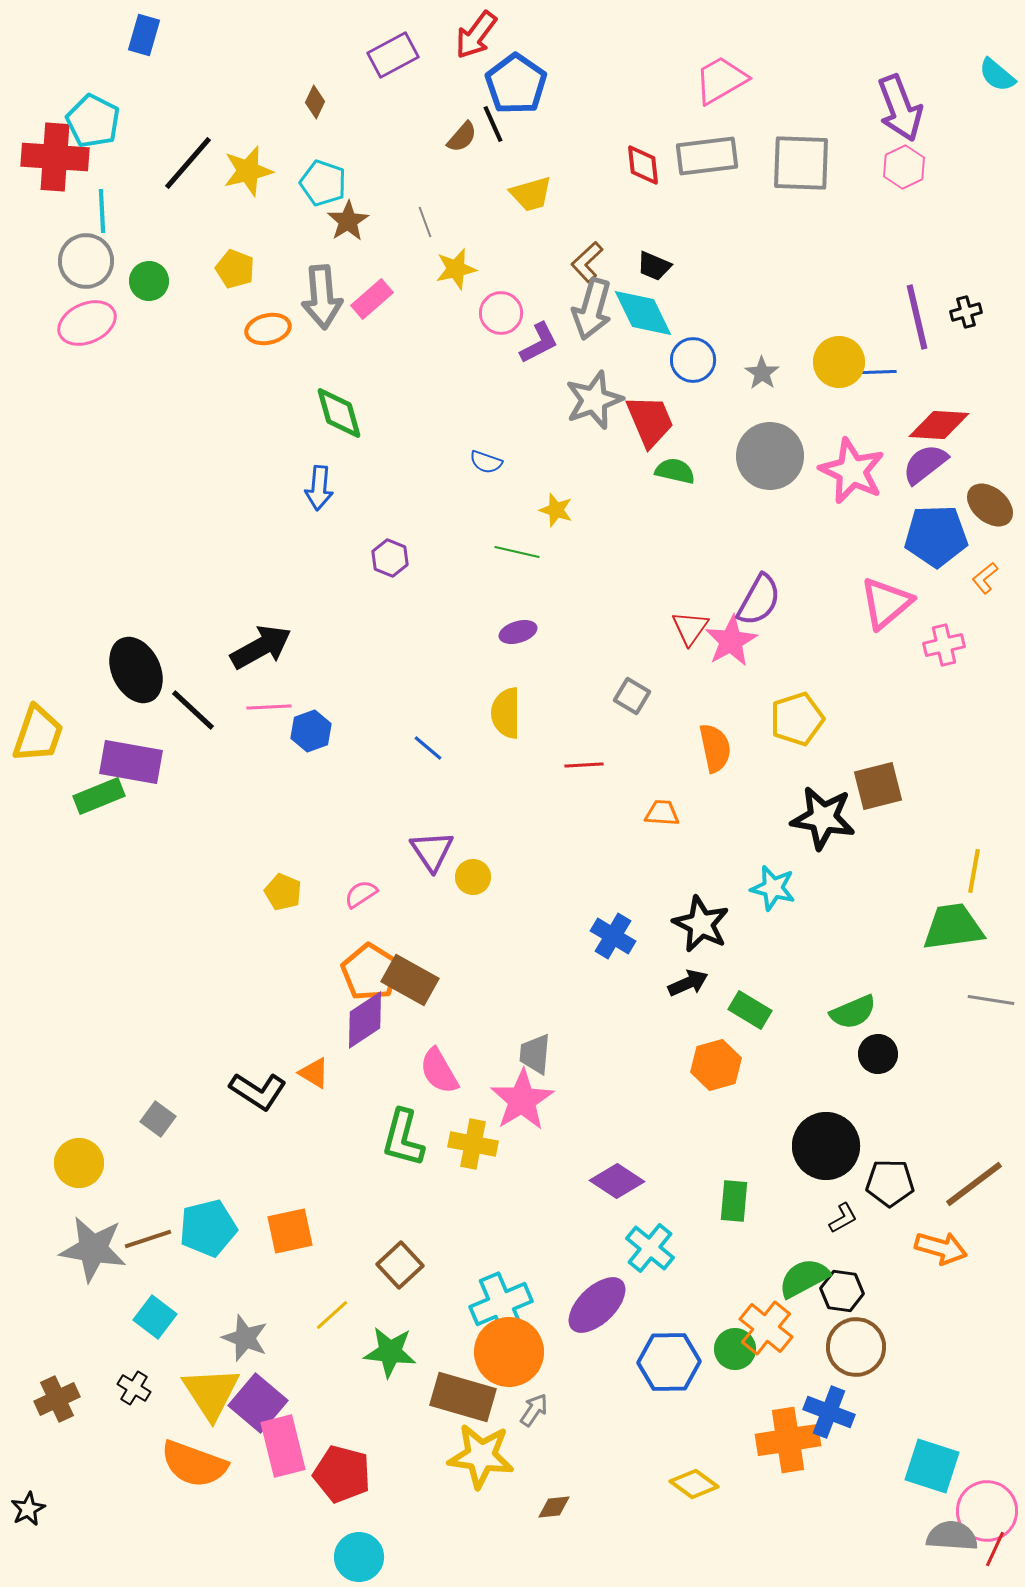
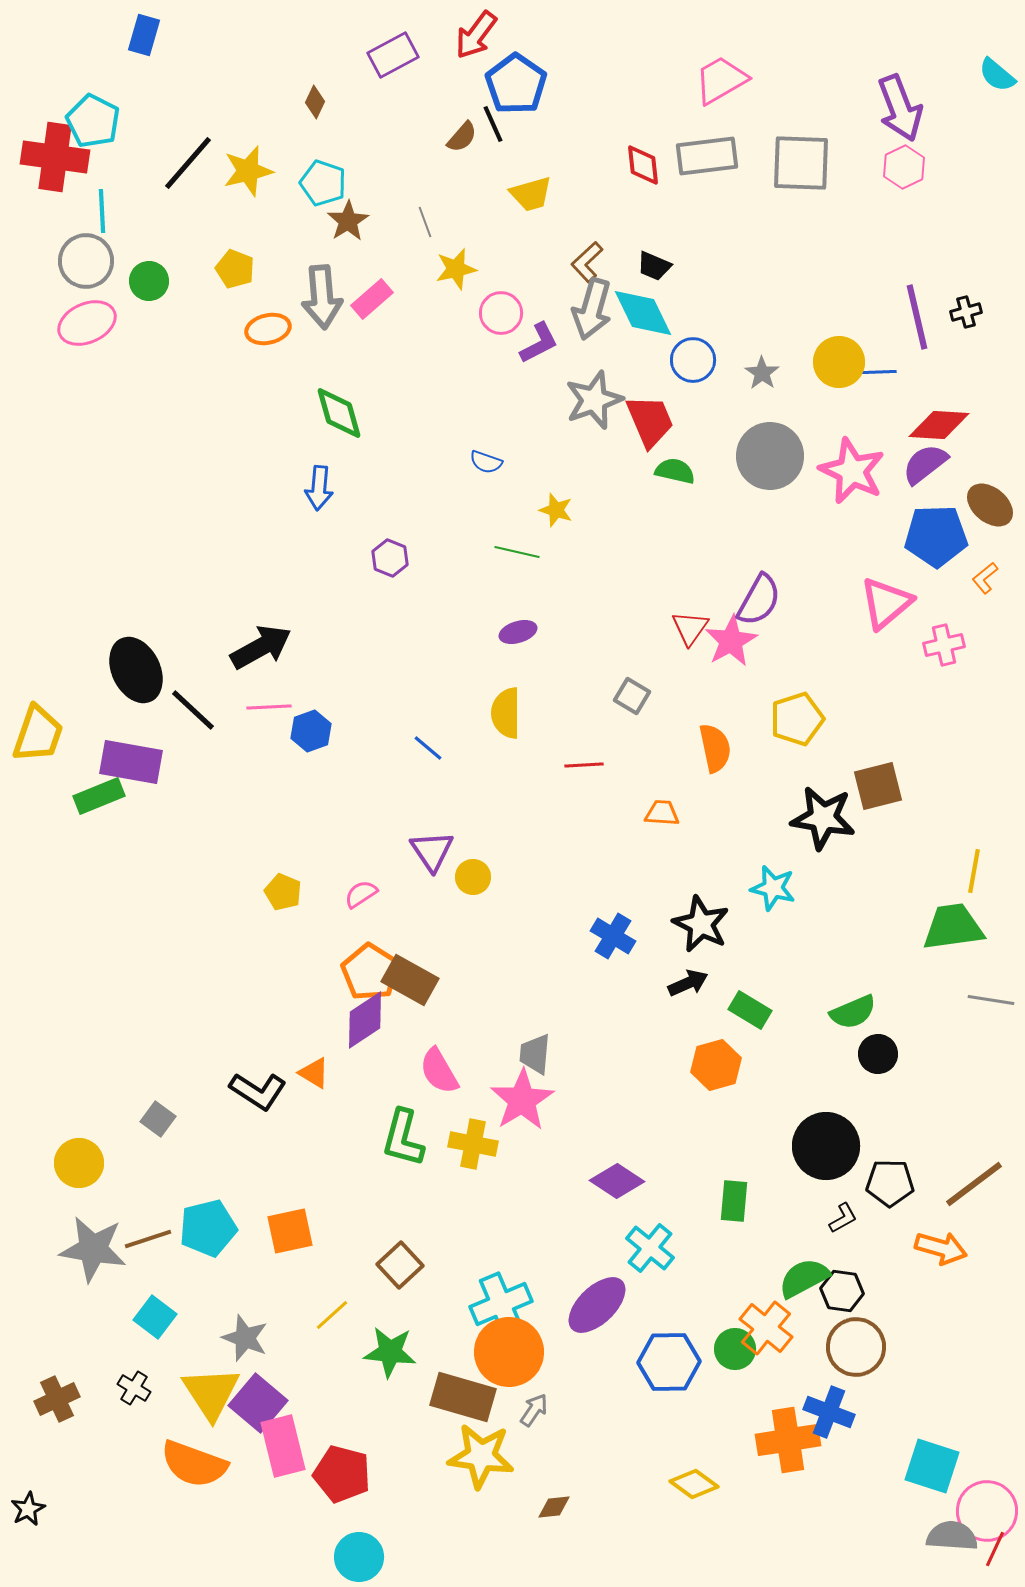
red cross at (55, 157): rotated 4 degrees clockwise
